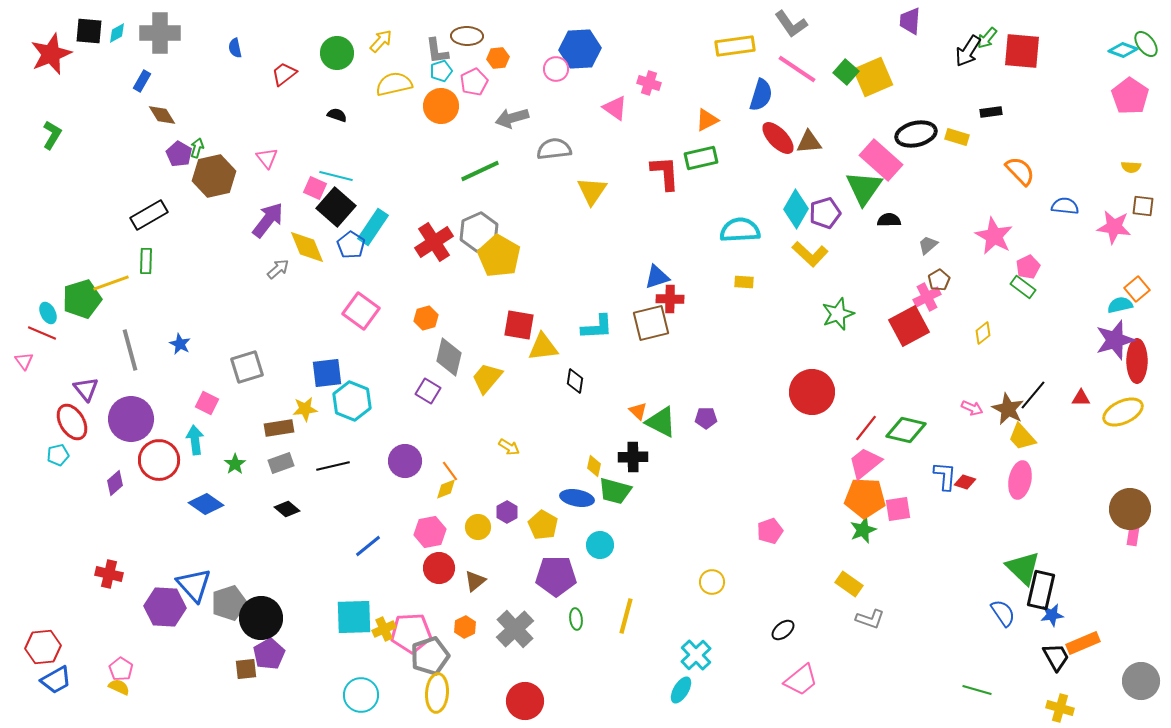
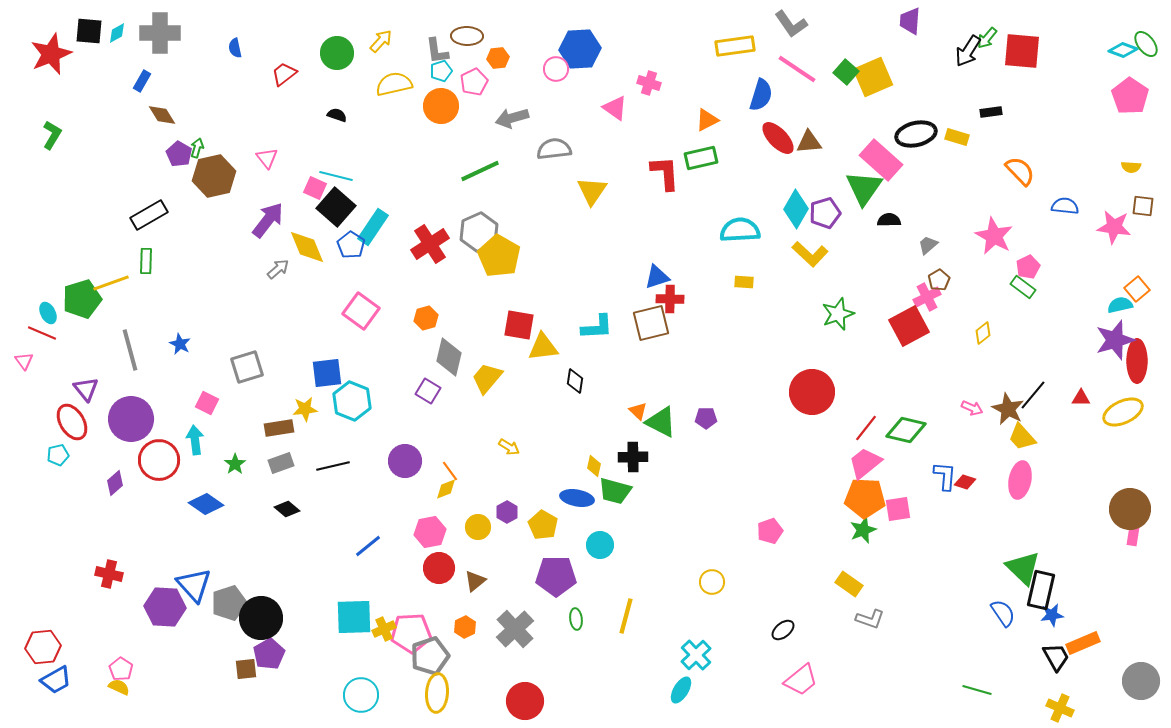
red cross at (434, 242): moved 4 px left, 2 px down
yellow cross at (1060, 708): rotated 8 degrees clockwise
